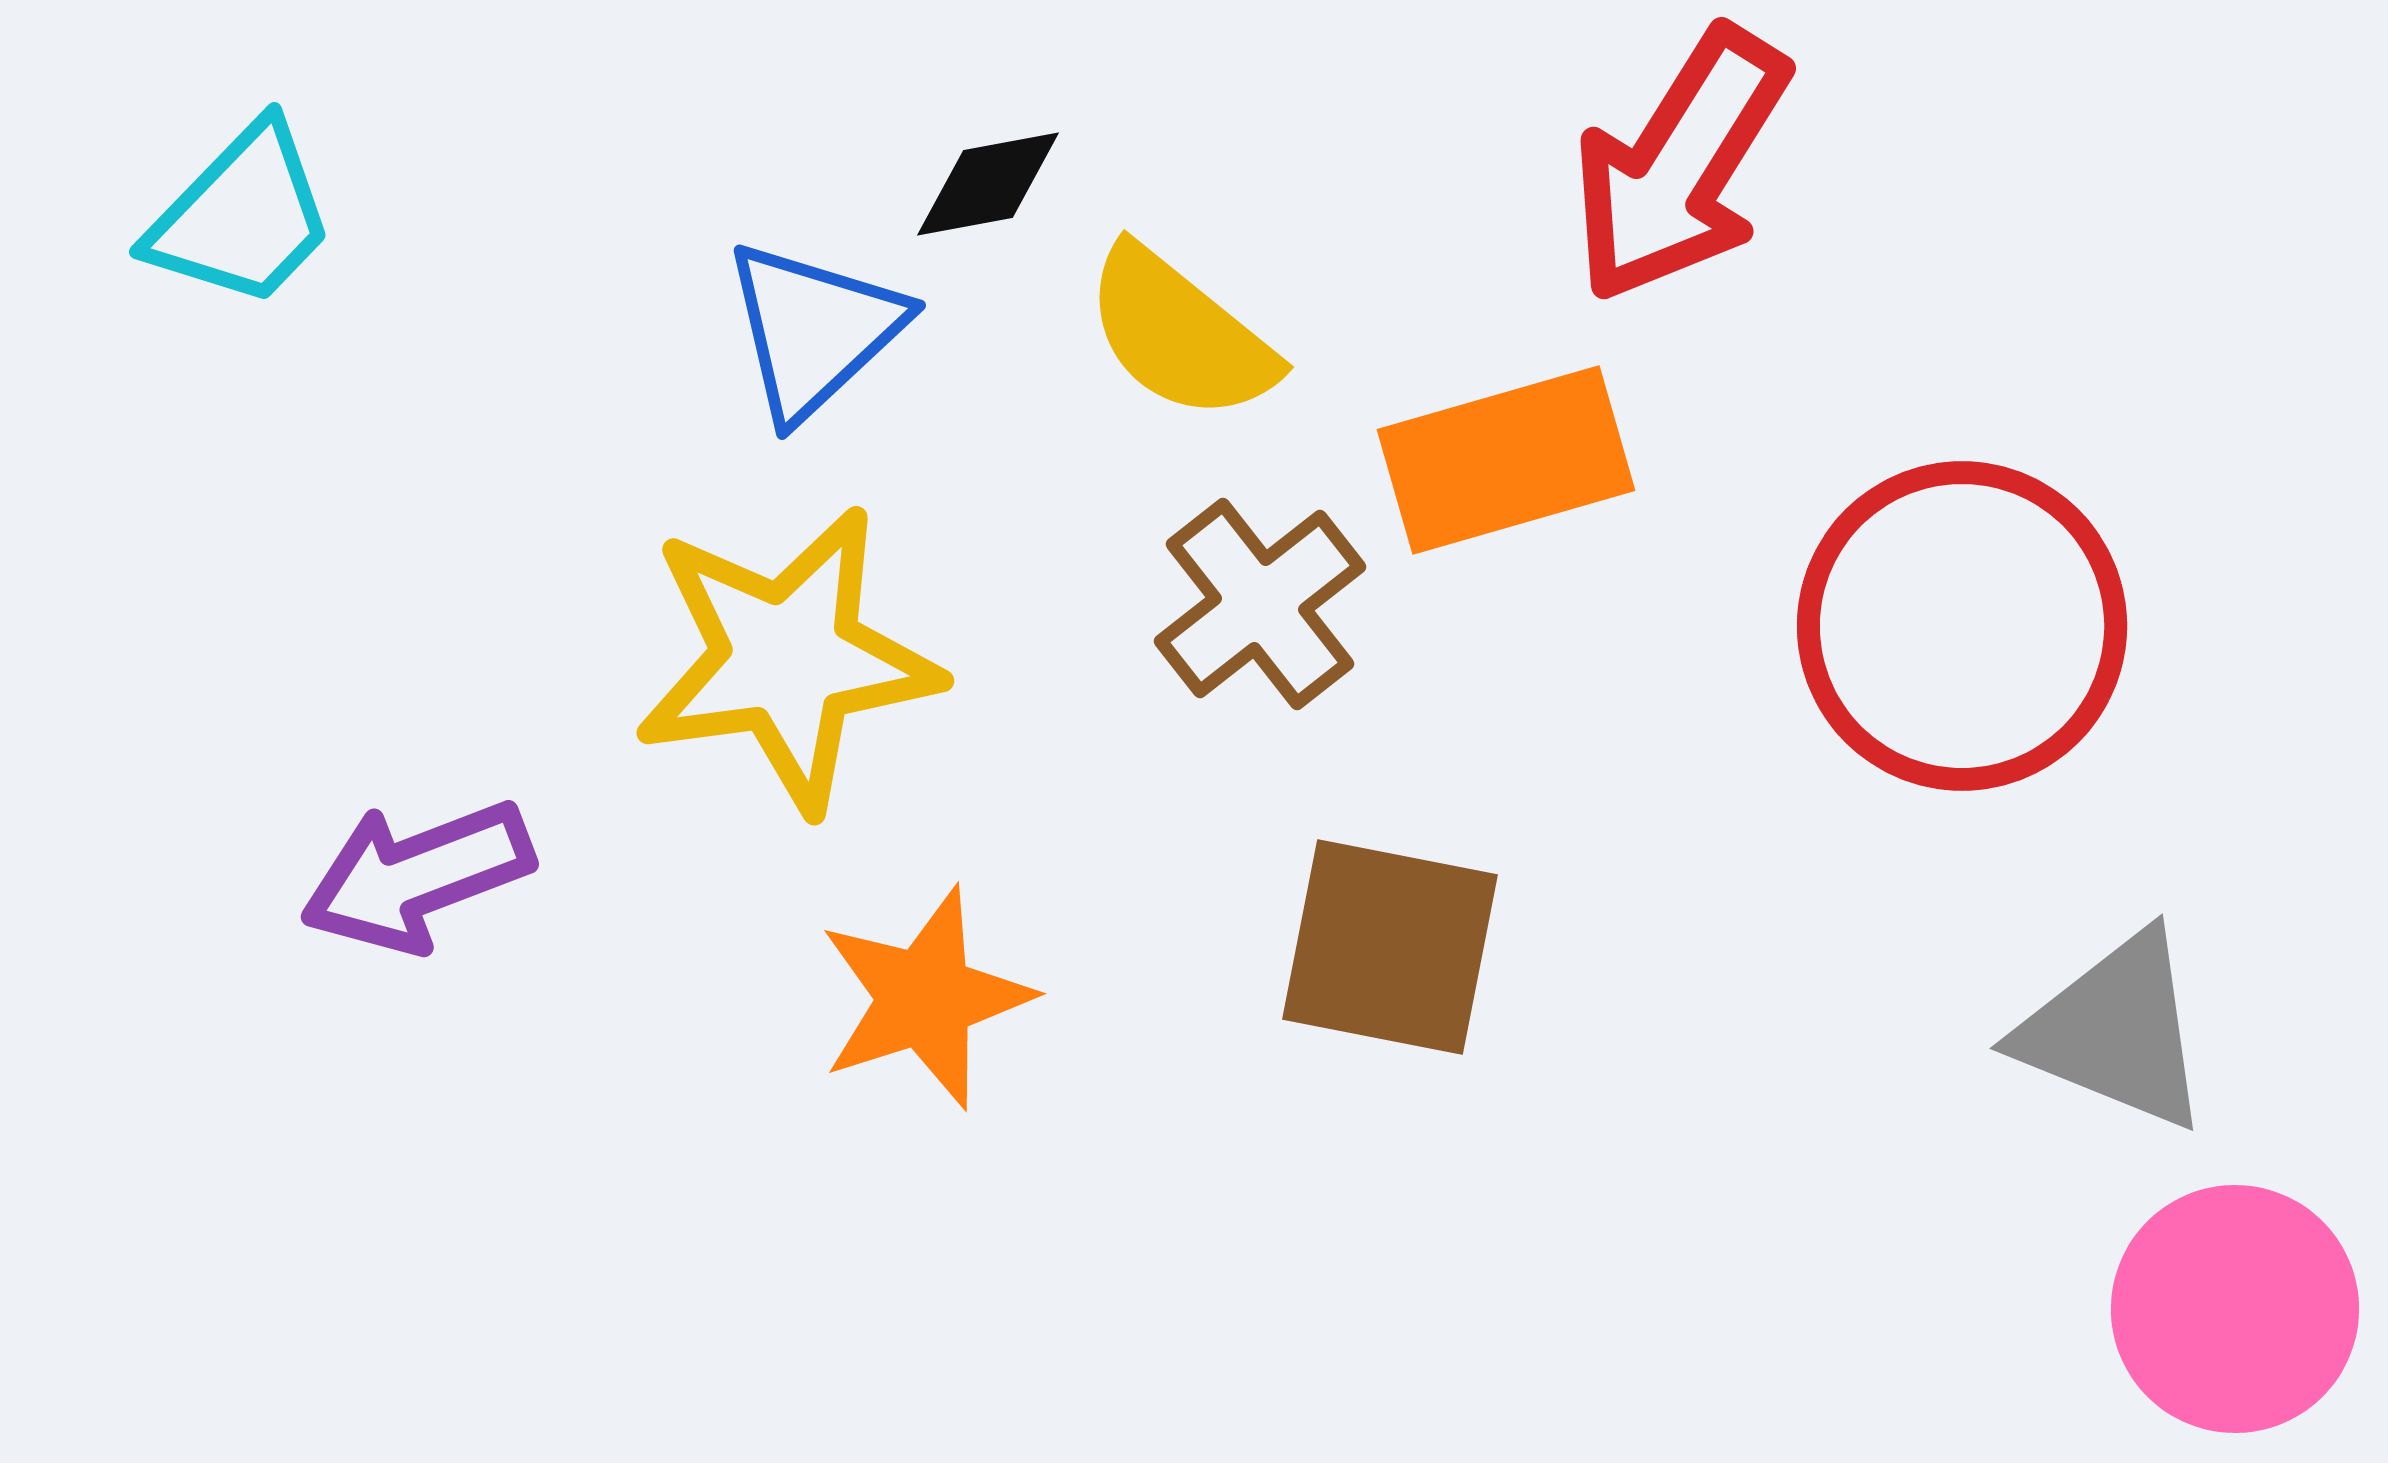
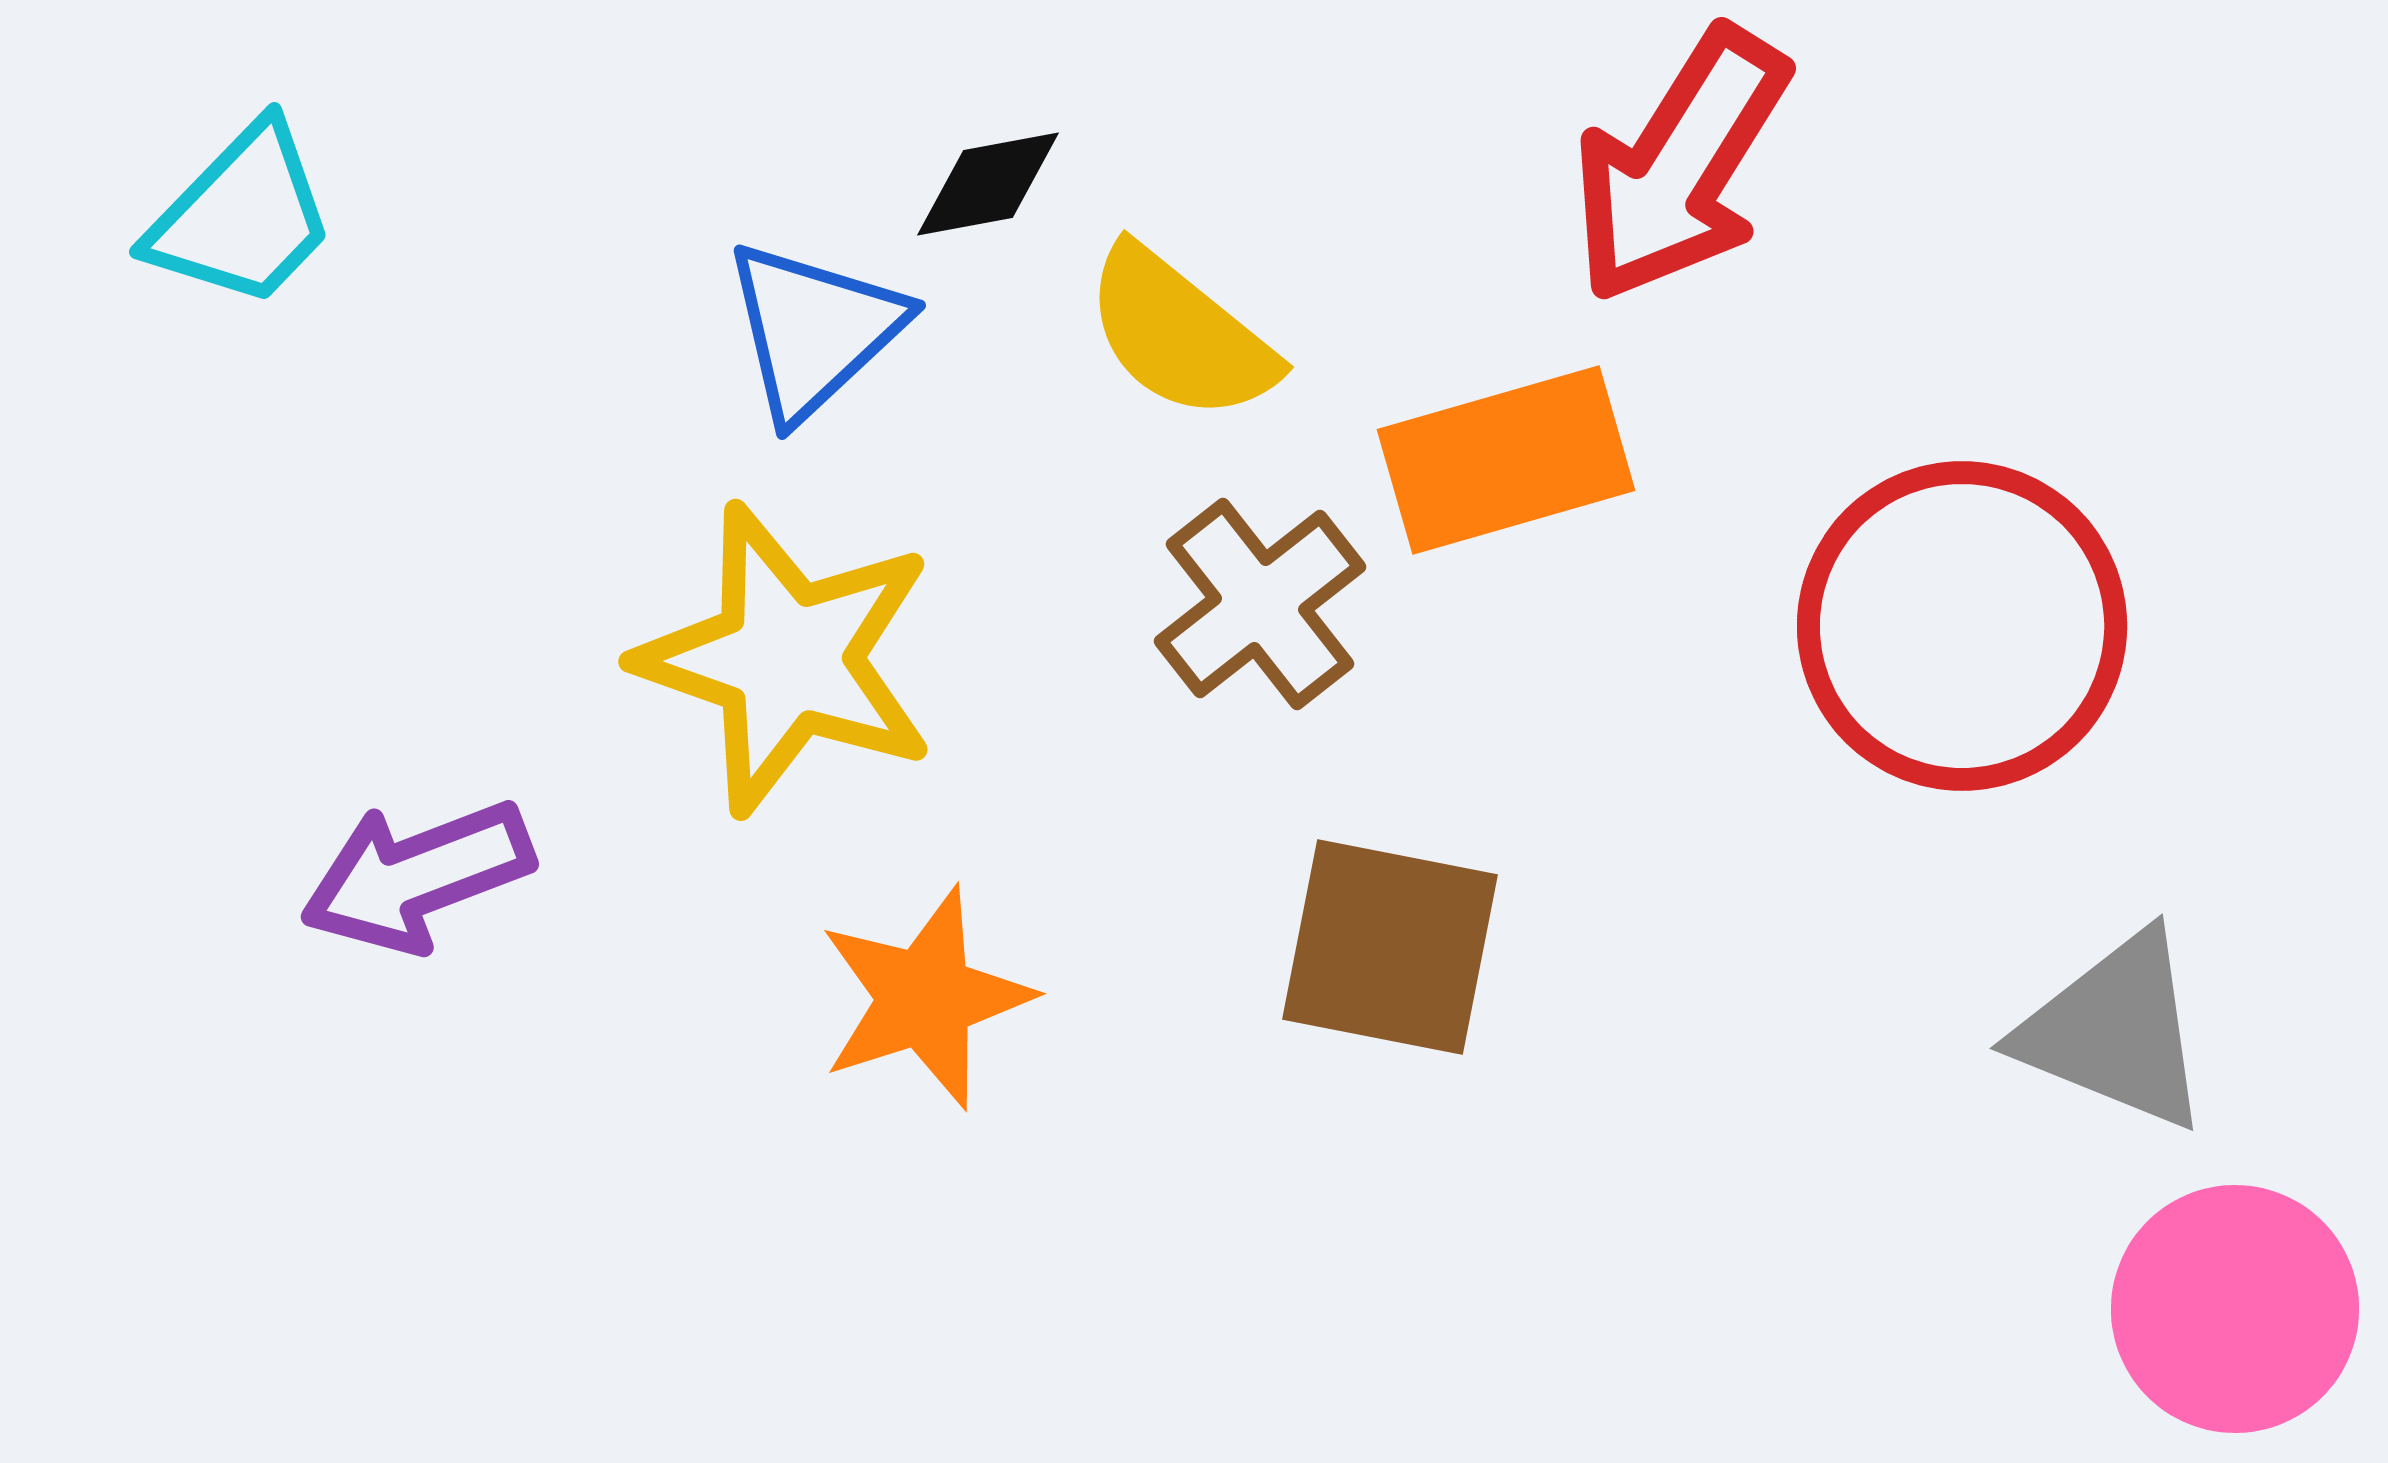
yellow star: rotated 27 degrees clockwise
